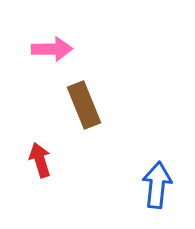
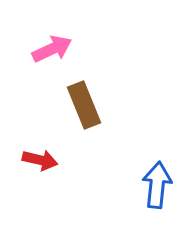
pink arrow: rotated 24 degrees counterclockwise
red arrow: rotated 120 degrees clockwise
